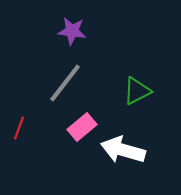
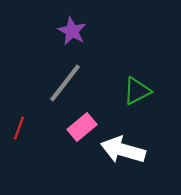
purple star: rotated 20 degrees clockwise
